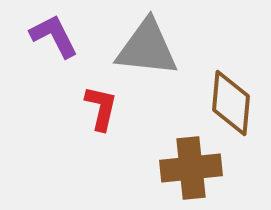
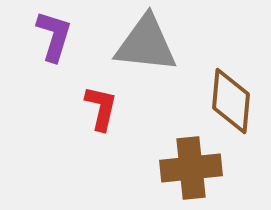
purple L-shape: rotated 44 degrees clockwise
gray triangle: moved 1 px left, 4 px up
brown diamond: moved 2 px up
